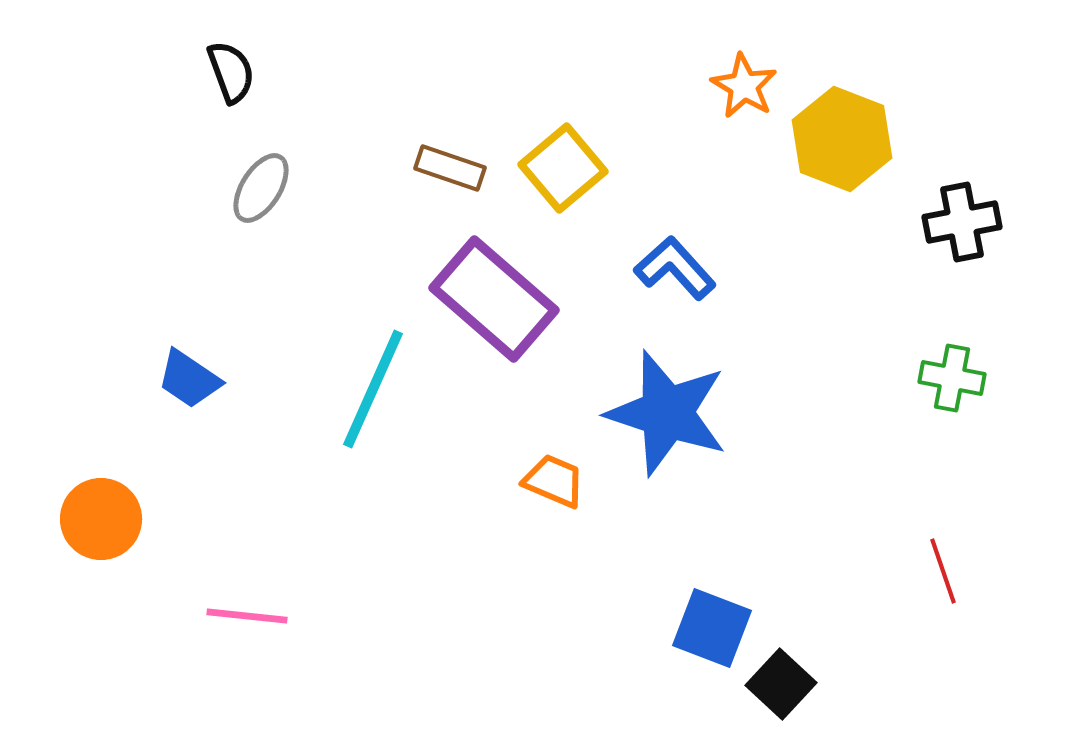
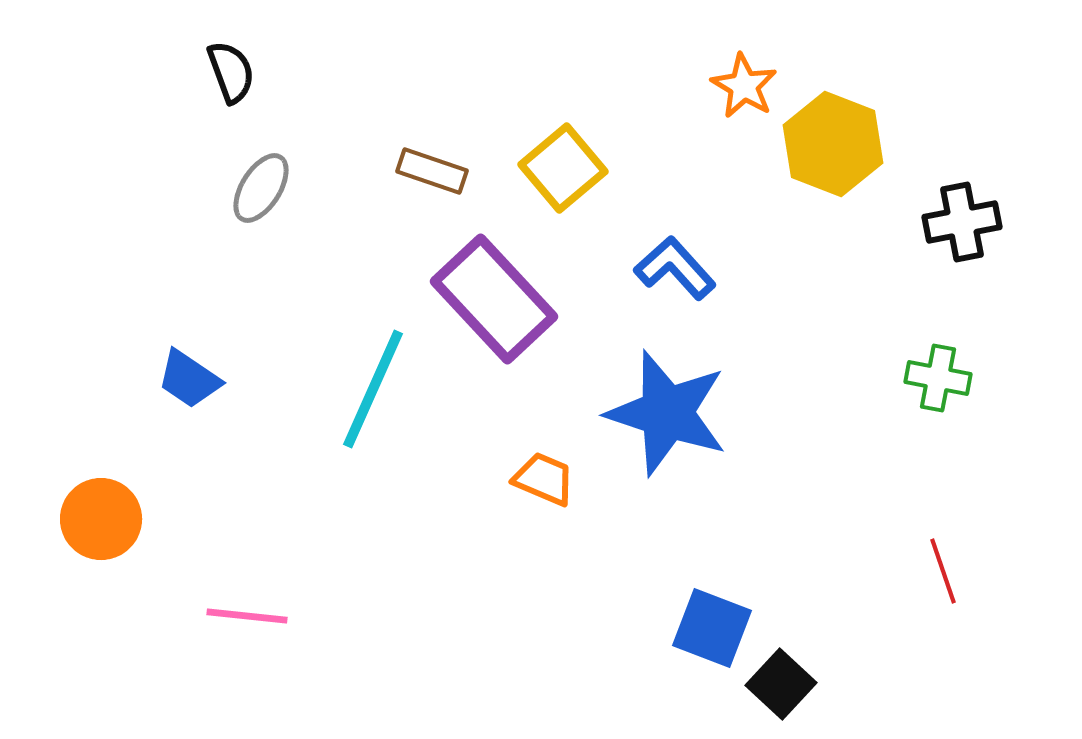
yellow hexagon: moved 9 px left, 5 px down
brown rectangle: moved 18 px left, 3 px down
purple rectangle: rotated 6 degrees clockwise
green cross: moved 14 px left
orange trapezoid: moved 10 px left, 2 px up
